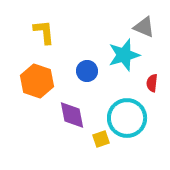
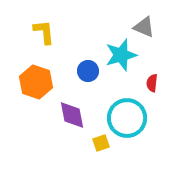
cyan star: moved 3 px left
blue circle: moved 1 px right
orange hexagon: moved 1 px left, 1 px down
yellow square: moved 4 px down
